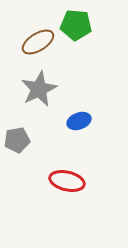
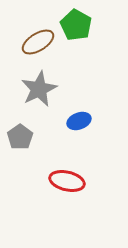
green pentagon: rotated 24 degrees clockwise
gray pentagon: moved 3 px right, 3 px up; rotated 25 degrees counterclockwise
